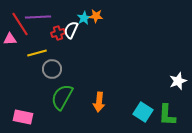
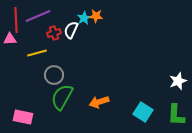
purple line: moved 1 px up; rotated 20 degrees counterclockwise
red line: moved 4 px left, 4 px up; rotated 30 degrees clockwise
red cross: moved 4 px left
gray circle: moved 2 px right, 6 px down
orange arrow: rotated 66 degrees clockwise
green L-shape: moved 9 px right
